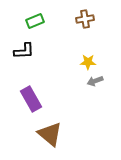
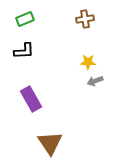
green rectangle: moved 10 px left, 2 px up
brown triangle: moved 9 px down; rotated 16 degrees clockwise
